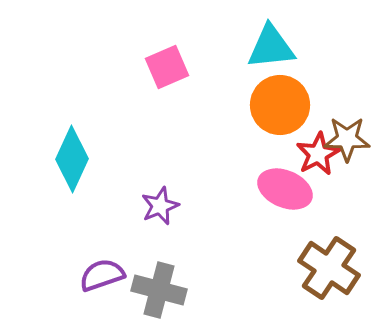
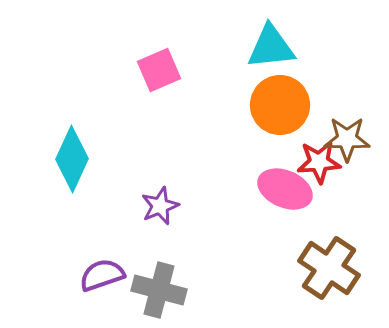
pink square: moved 8 px left, 3 px down
red star: moved 1 px right, 8 px down; rotated 24 degrees clockwise
